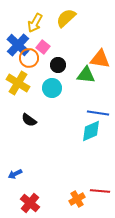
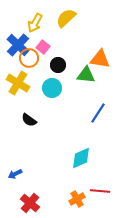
blue line: rotated 65 degrees counterclockwise
cyan diamond: moved 10 px left, 27 px down
